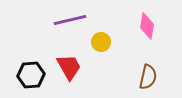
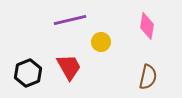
black hexagon: moved 3 px left, 2 px up; rotated 16 degrees counterclockwise
